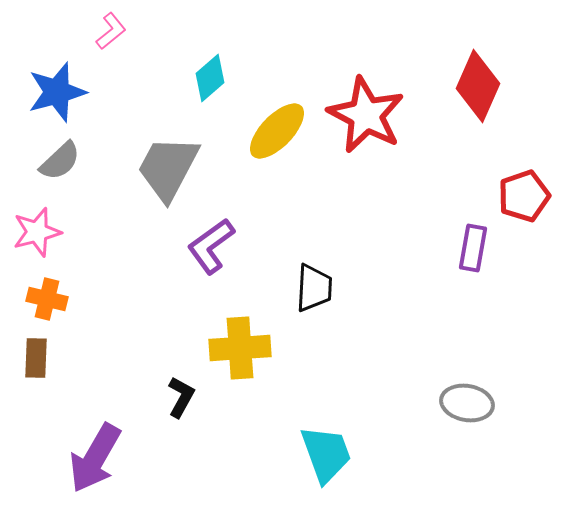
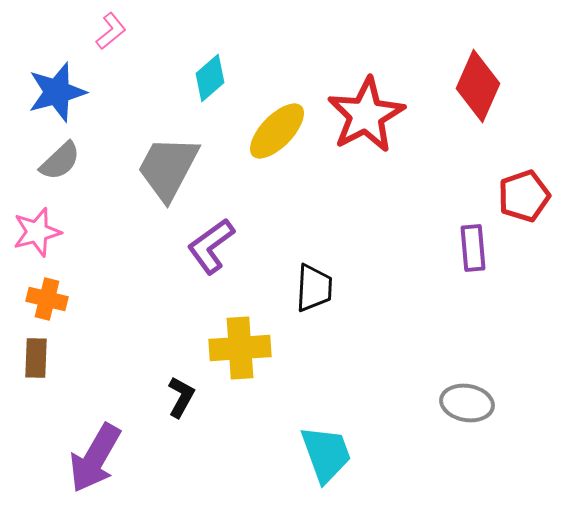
red star: rotated 16 degrees clockwise
purple rectangle: rotated 15 degrees counterclockwise
